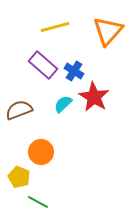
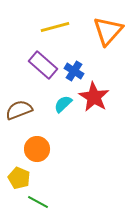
orange circle: moved 4 px left, 3 px up
yellow pentagon: moved 1 px down
